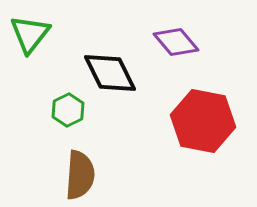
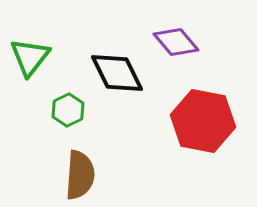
green triangle: moved 23 px down
black diamond: moved 7 px right
